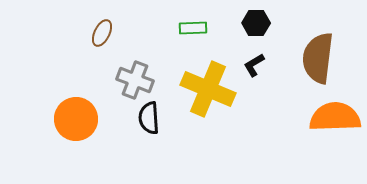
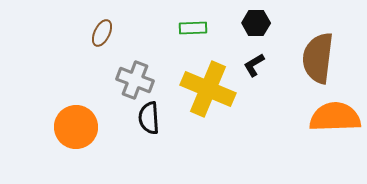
orange circle: moved 8 px down
